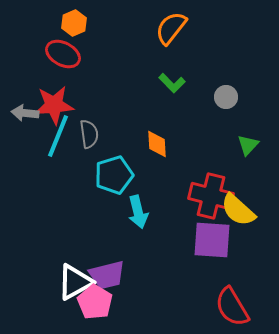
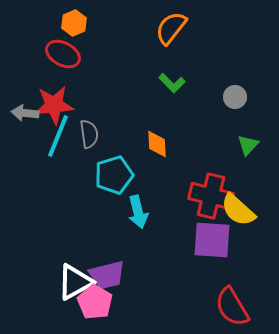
gray circle: moved 9 px right
